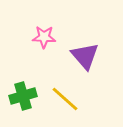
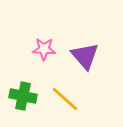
pink star: moved 12 px down
green cross: rotated 28 degrees clockwise
